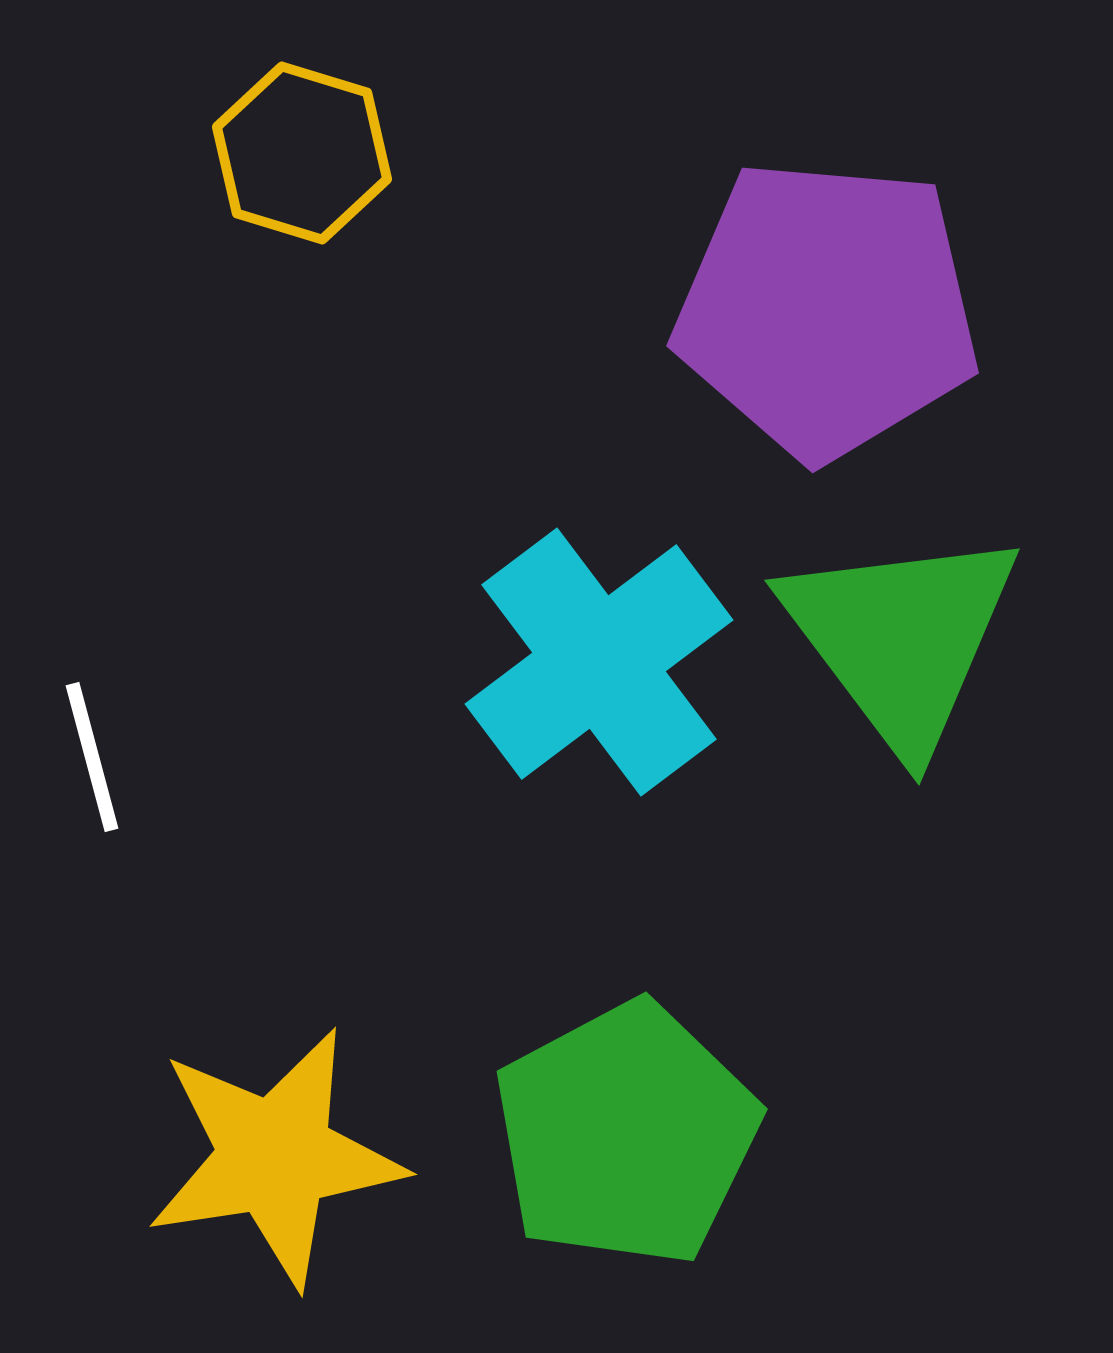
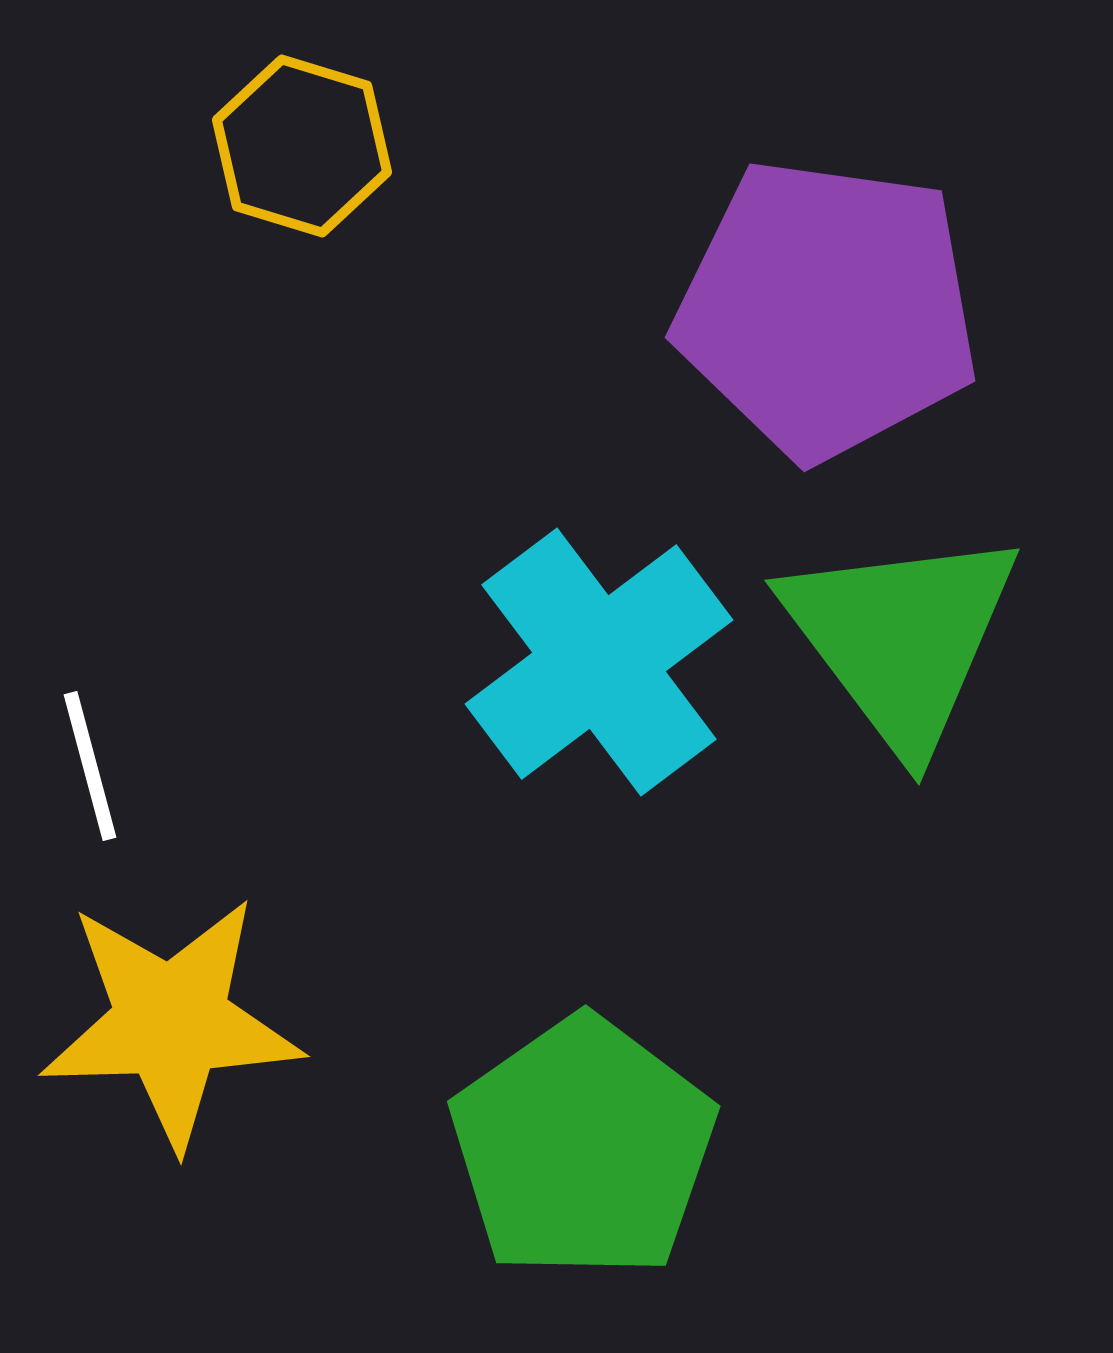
yellow hexagon: moved 7 px up
purple pentagon: rotated 3 degrees clockwise
white line: moved 2 px left, 9 px down
green pentagon: moved 43 px left, 14 px down; rotated 7 degrees counterclockwise
yellow star: moved 104 px left, 135 px up; rotated 7 degrees clockwise
